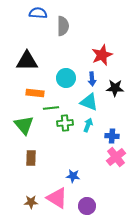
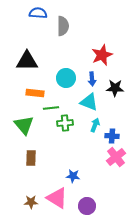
cyan arrow: moved 7 px right
